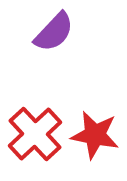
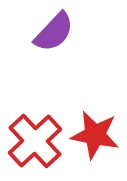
red cross: moved 7 px down
